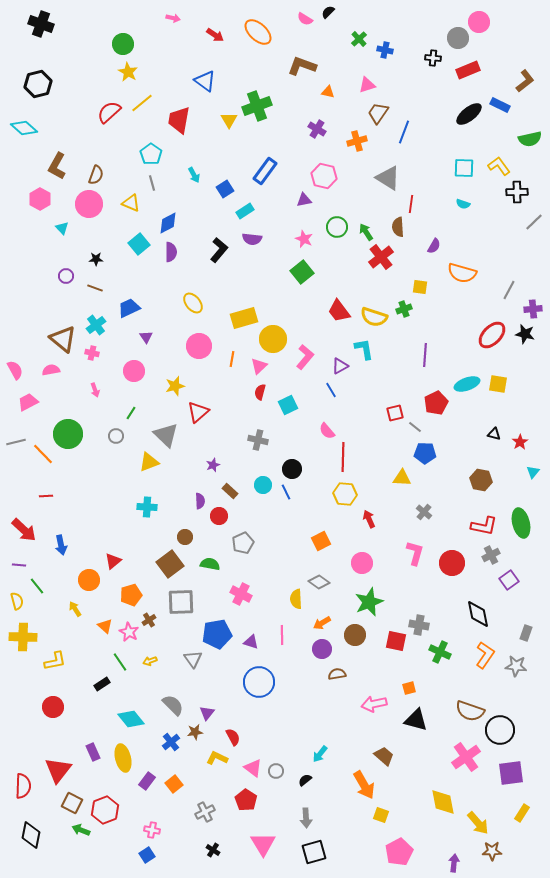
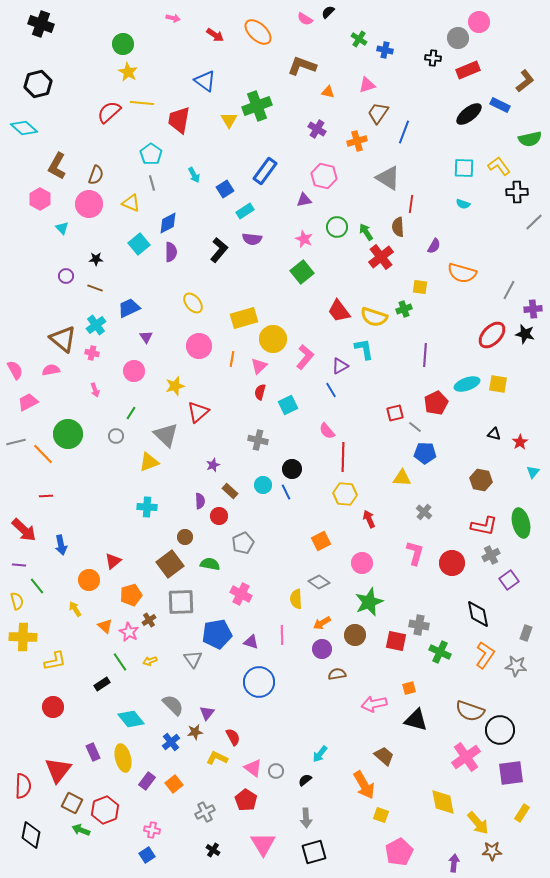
green cross at (359, 39): rotated 14 degrees counterclockwise
yellow line at (142, 103): rotated 45 degrees clockwise
